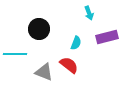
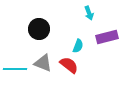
cyan semicircle: moved 2 px right, 3 px down
cyan line: moved 15 px down
gray triangle: moved 1 px left, 9 px up
